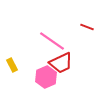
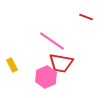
red line: moved 1 px left, 10 px up
red trapezoid: rotated 35 degrees clockwise
